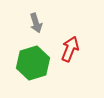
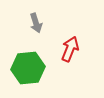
green hexagon: moved 5 px left, 5 px down; rotated 12 degrees clockwise
